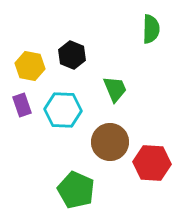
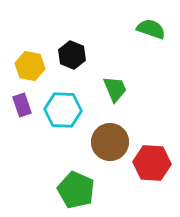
green semicircle: rotated 72 degrees counterclockwise
